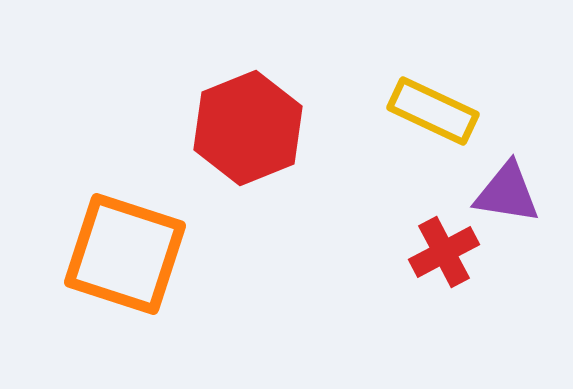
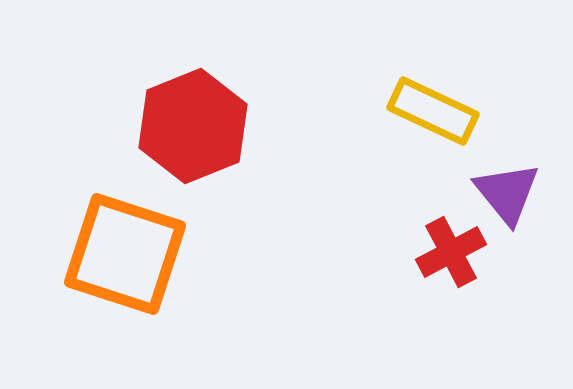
red hexagon: moved 55 px left, 2 px up
purple triangle: rotated 42 degrees clockwise
red cross: moved 7 px right
